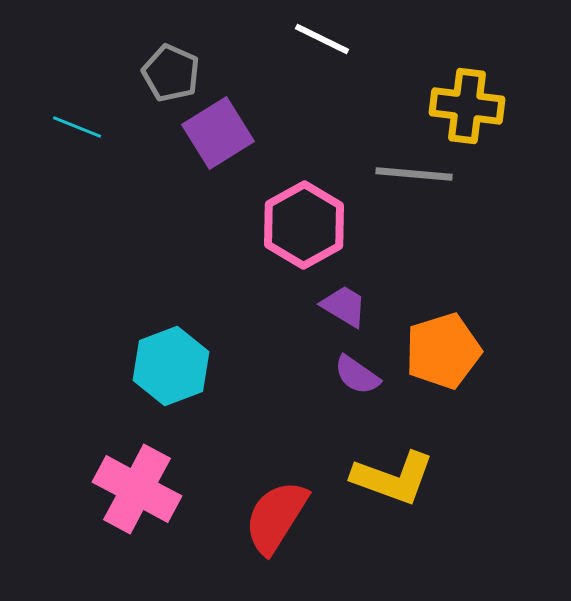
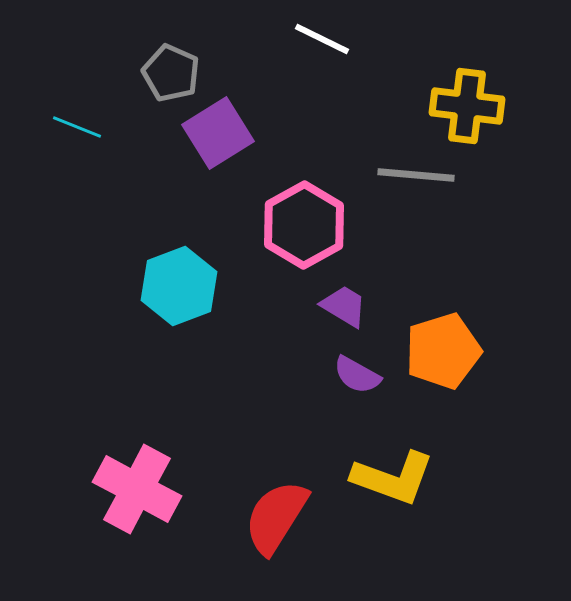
gray line: moved 2 px right, 1 px down
cyan hexagon: moved 8 px right, 80 px up
purple semicircle: rotated 6 degrees counterclockwise
